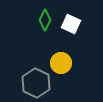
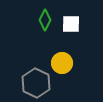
white square: rotated 24 degrees counterclockwise
yellow circle: moved 1 px right
